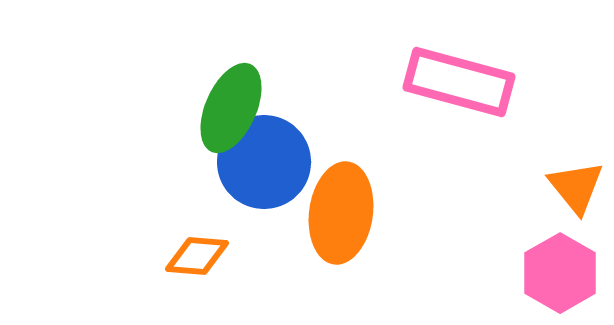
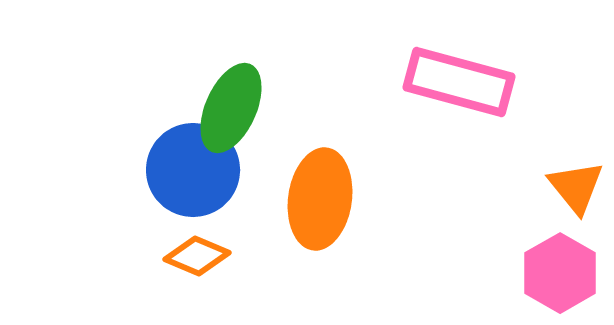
blue circle: moved 71 px left, 8 px down
orange ellipse: moved 21 px left, 14 px up
orange diamond: rotated 18 degrees clockwise
